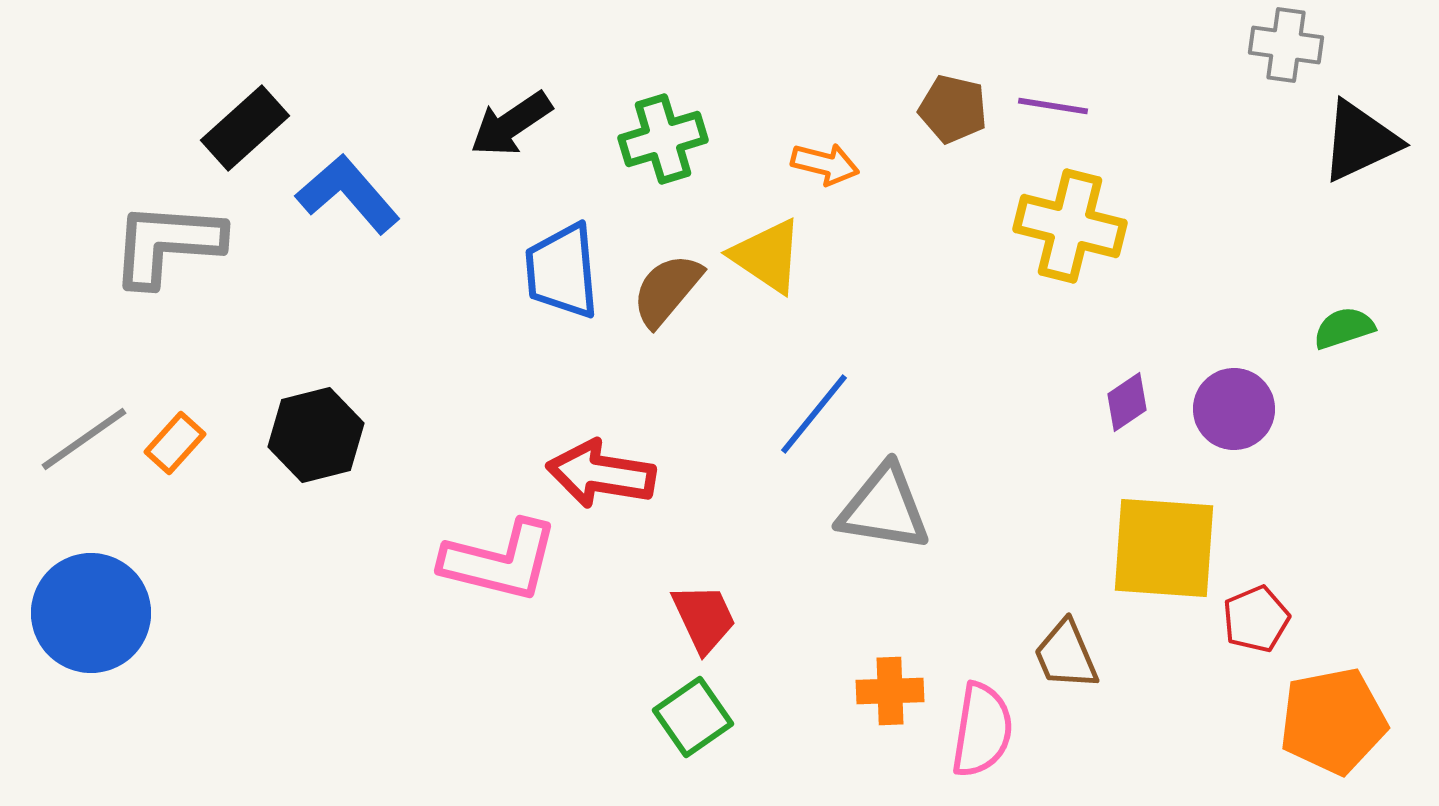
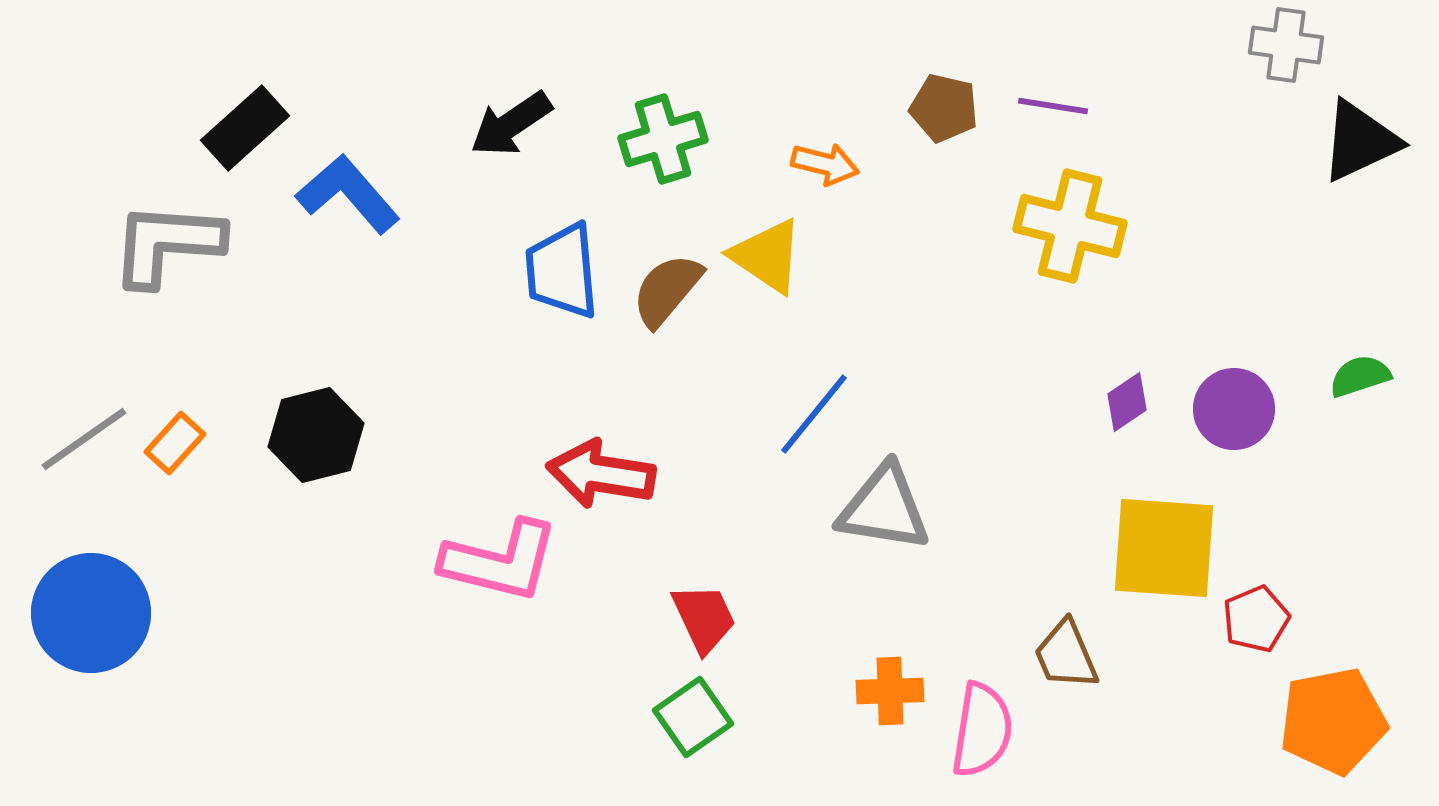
brown pentagon: moved 9 px left, 1 px up
green semicircle: moved 16 px right, 48 px down
